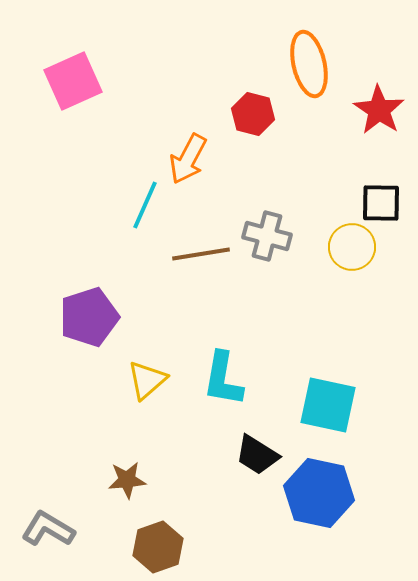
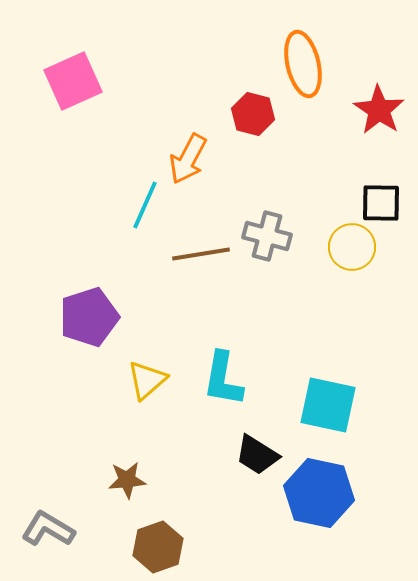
orange ellipse: moved 6 px left
